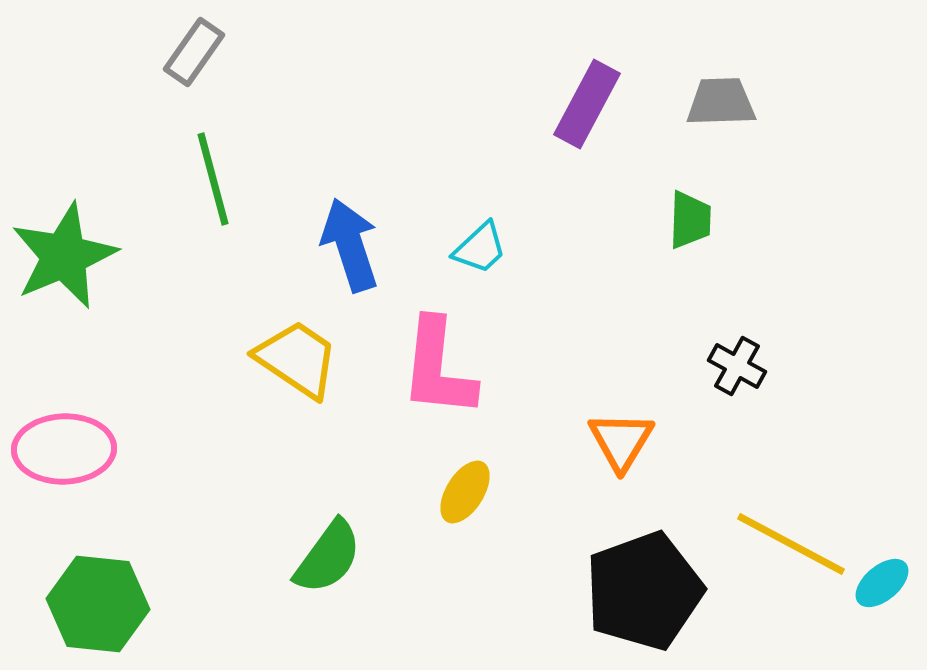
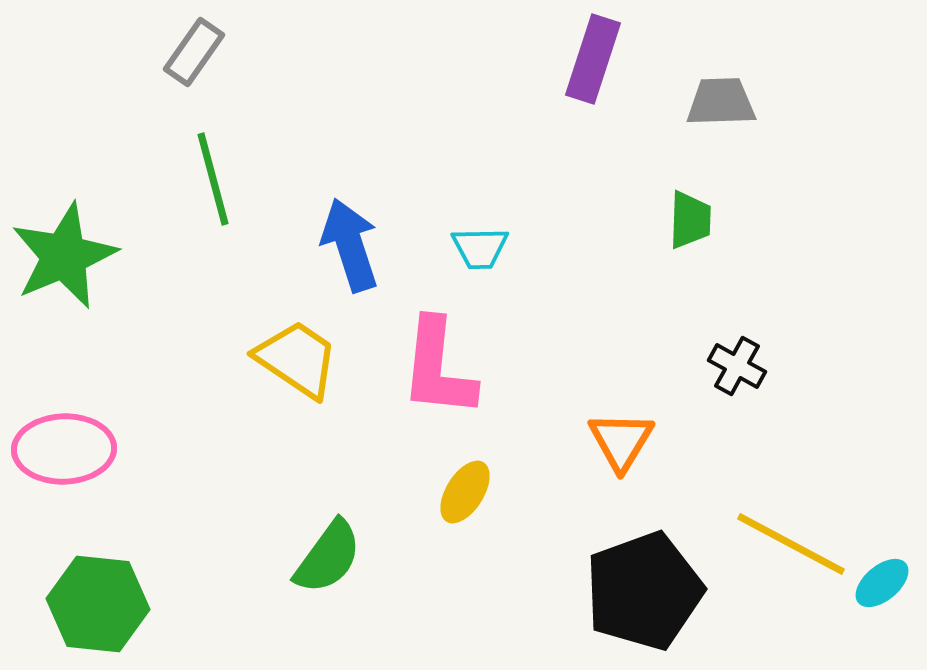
purple rectangle: moved 6 px right, 45 px up; rotated 10 degrees counterclockwise
cyan trapezoid: rotated 42 degrees clockwise
